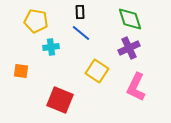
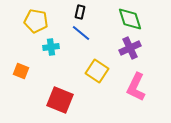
black rectangle: rotated 16 degrees clockwise
purple cross: moved 1 px right
orange square: rotated 14 degrees clockwise
